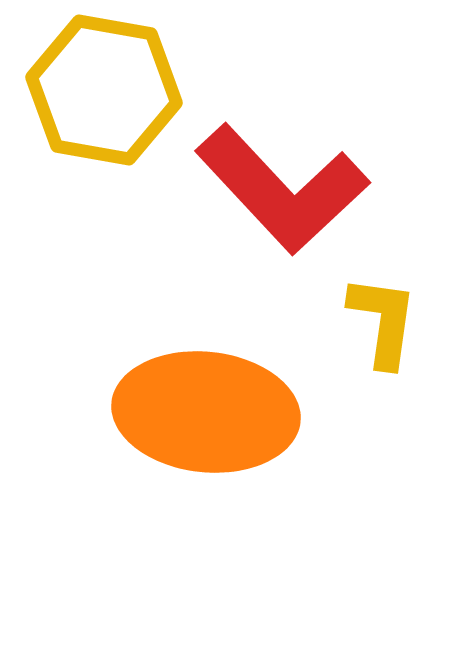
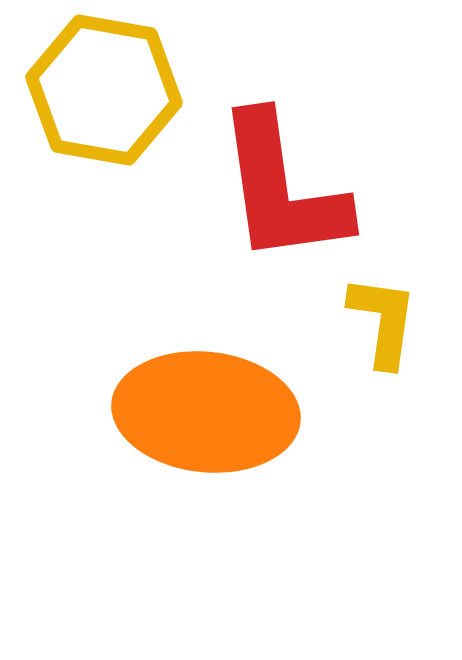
red L-shape: rotated 35 degrees clockwise
